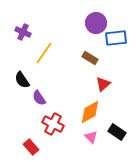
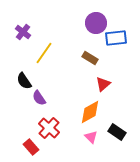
purple cross: rotated 14 degrees clockwise
black semicircle: moved 2 px right, 1 px down
red cross: moved 4 px left, 4 px down; rotated 15 degrees clockwise
